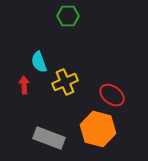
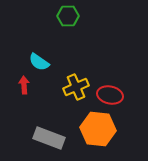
cyan semicircle: rotated 35 degrees counterclockwise
yellow cross: moved 11 px right, 5 px down
red ellipse: moved 2 px left; rotated 25 degrees counterclockwise
orange hexagon: rotated 8 degrees counterclockwise
